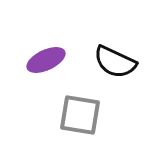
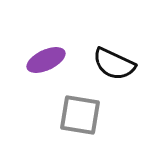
black semicircle: moved 1 px left, 2 px down
